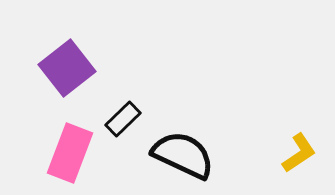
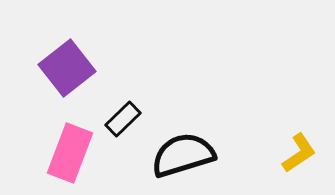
black semicircle: rotated 42 degrees counterclockwise
